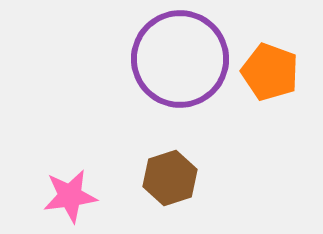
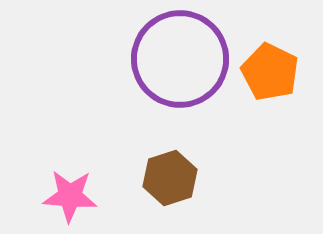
orange pentagon: rotated 6 degrees clockwise
pink star: rotated 12 degrees clockwise
